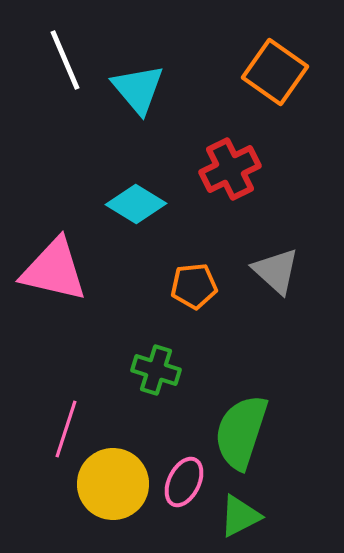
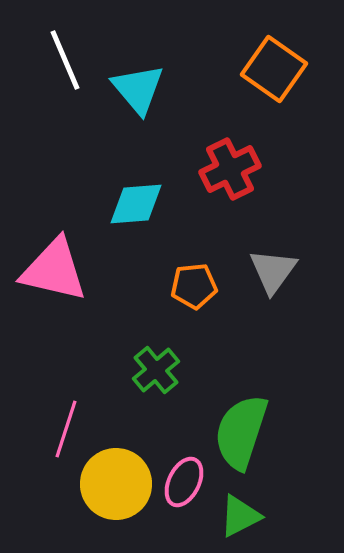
orange square: moved 1 px left, 3 px up
cyan diamond: rotated 36 degrees counterclockwise
gray triangle: moved 3 px left; rotated 24 degrees clockwise
green cross: rotated 33 degrees clockwise
yellow circle: moved 3 px right
